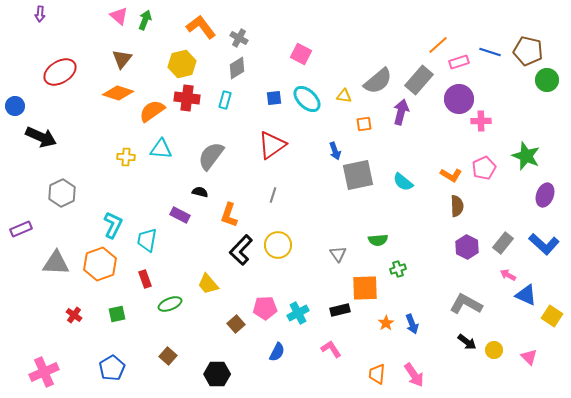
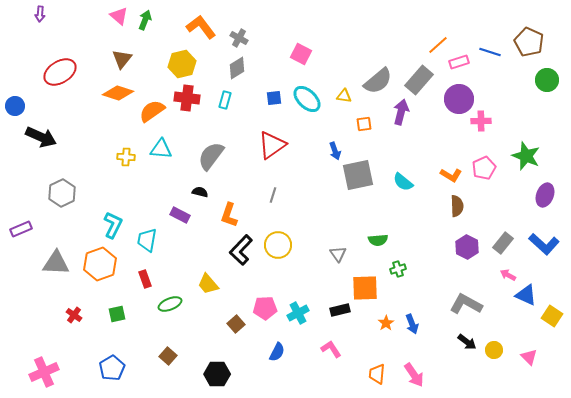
brown pentagon at (528, 51): moved 1 px right, 9 px up; rotated 12 degrees clockwise
